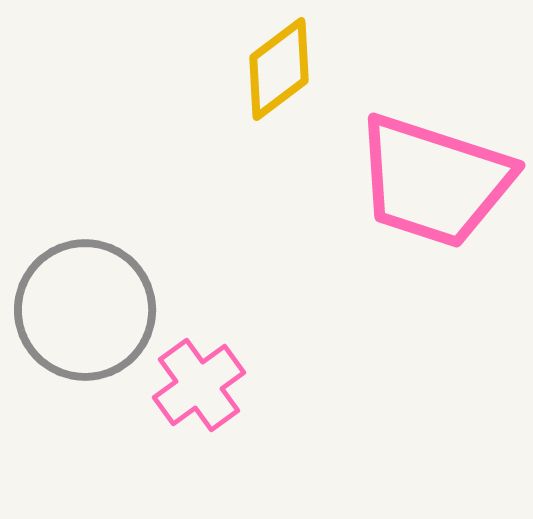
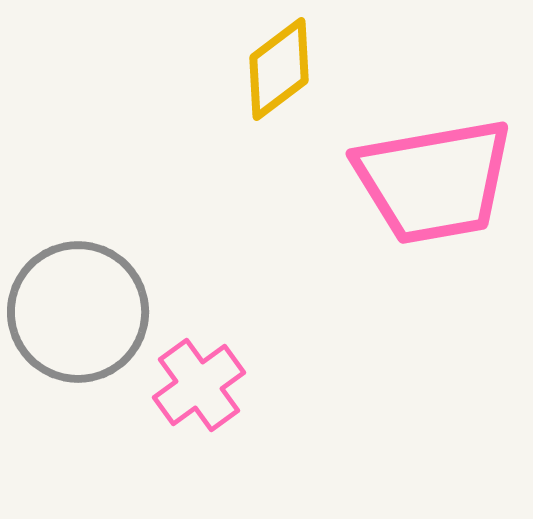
pink trapezoid: rotated 28 degrees counterclockwise
gray circle: moved 7 px left, 2 px down
